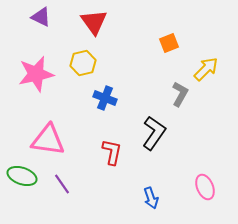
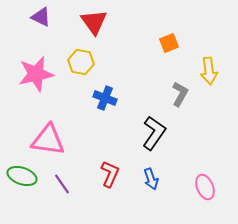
yellow hexagon: moved 2 px left, 1 px up; rotated 25 degrees clockwise
yellow arrow: moved 3 px right, 2 px down; rotated 128 degrees clockwise
red L-shape: moved 2 px left, 22 px down; rotated 12 degrees clockwise
blue arrow: moved 19 px up
